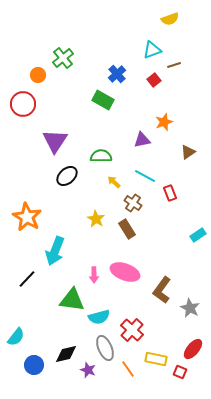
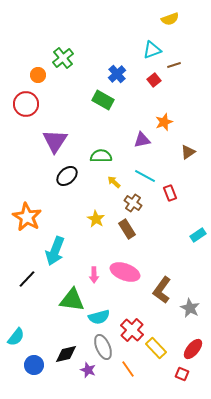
red circle at (23, 104): moved 3 px right
gray ellipse at (105, 348): moved 2 px left, 1 px up
yellow rectangle at (156, 359): moved 11 px up; rotated 35 degrees clockwise
red square at (180, 372): moved 2 px right, 2 px down
